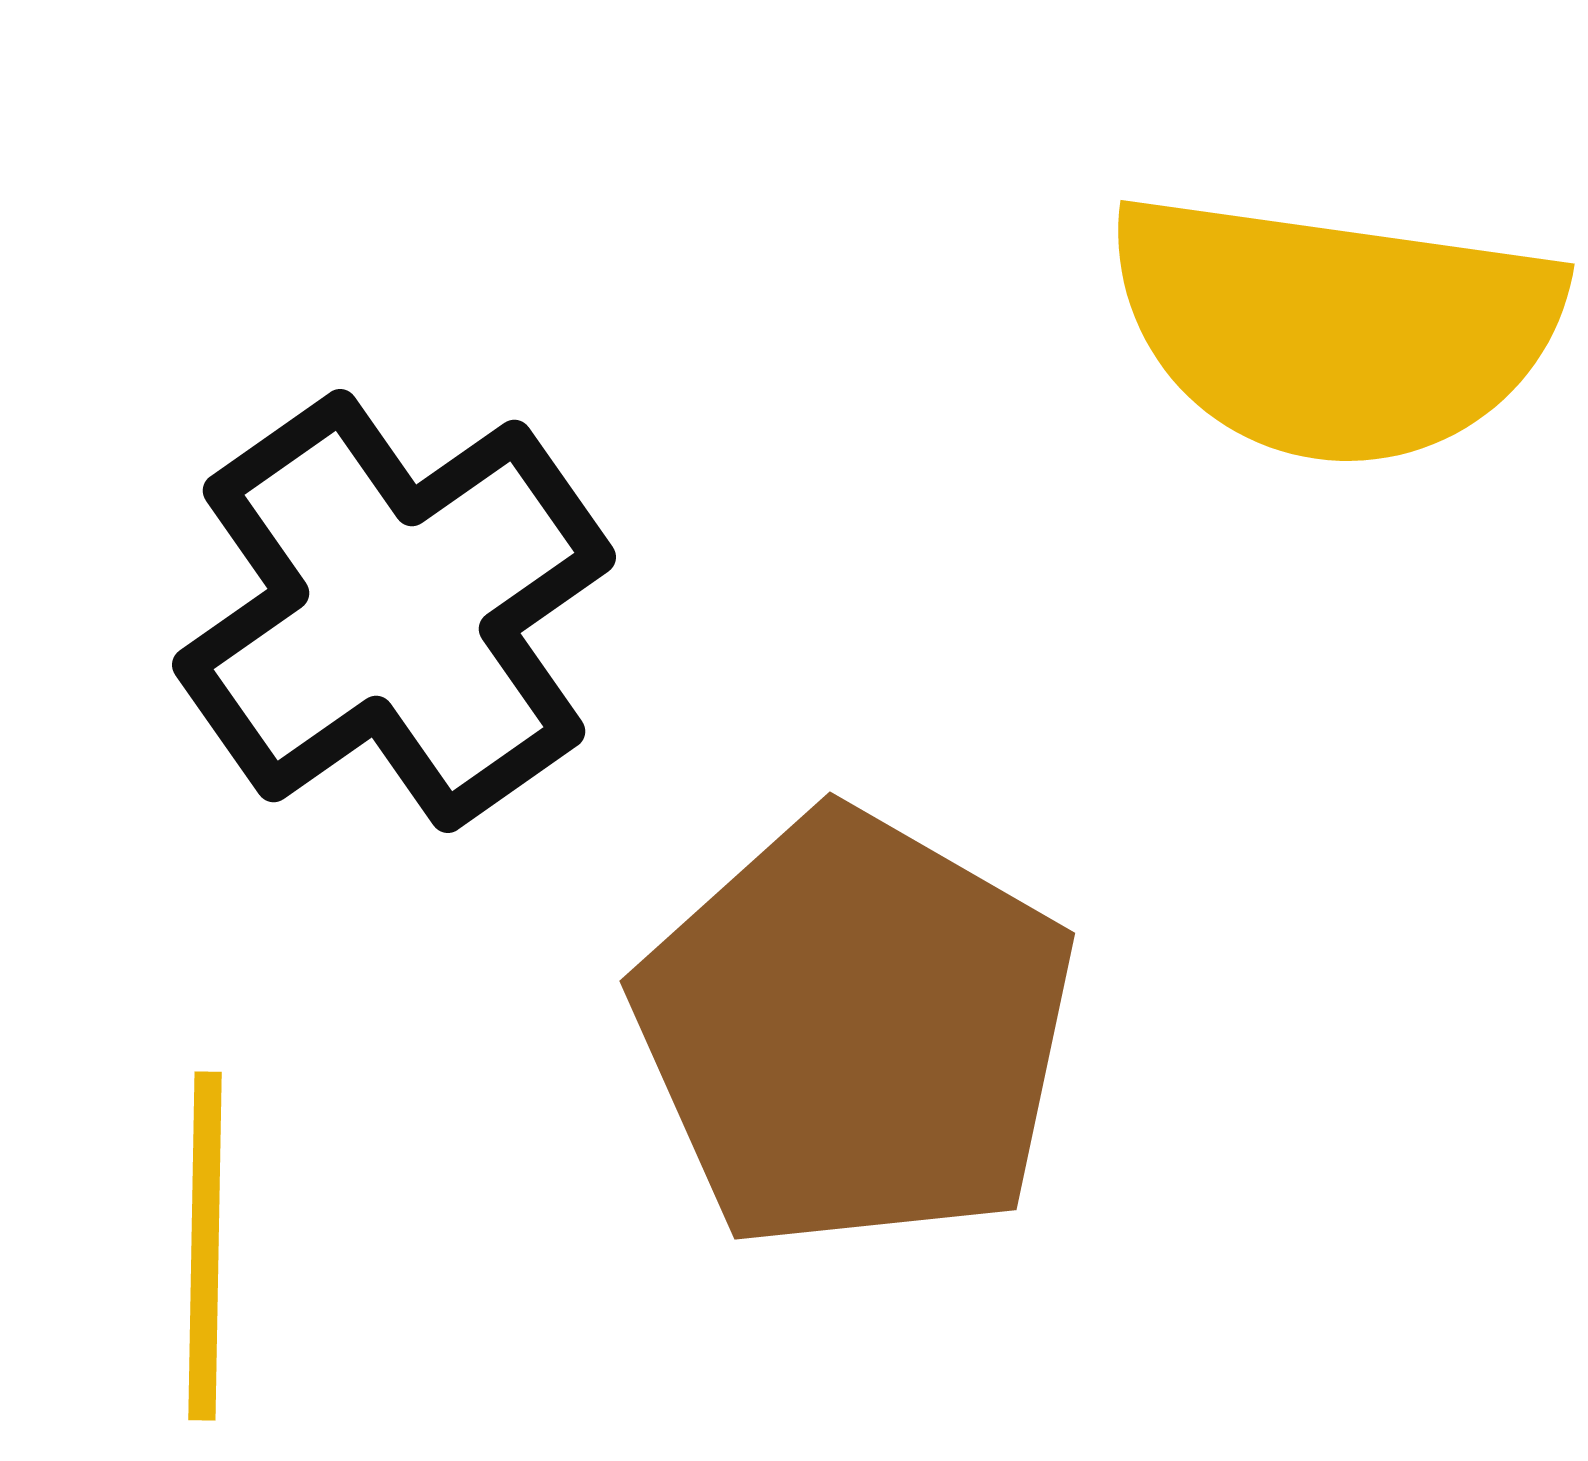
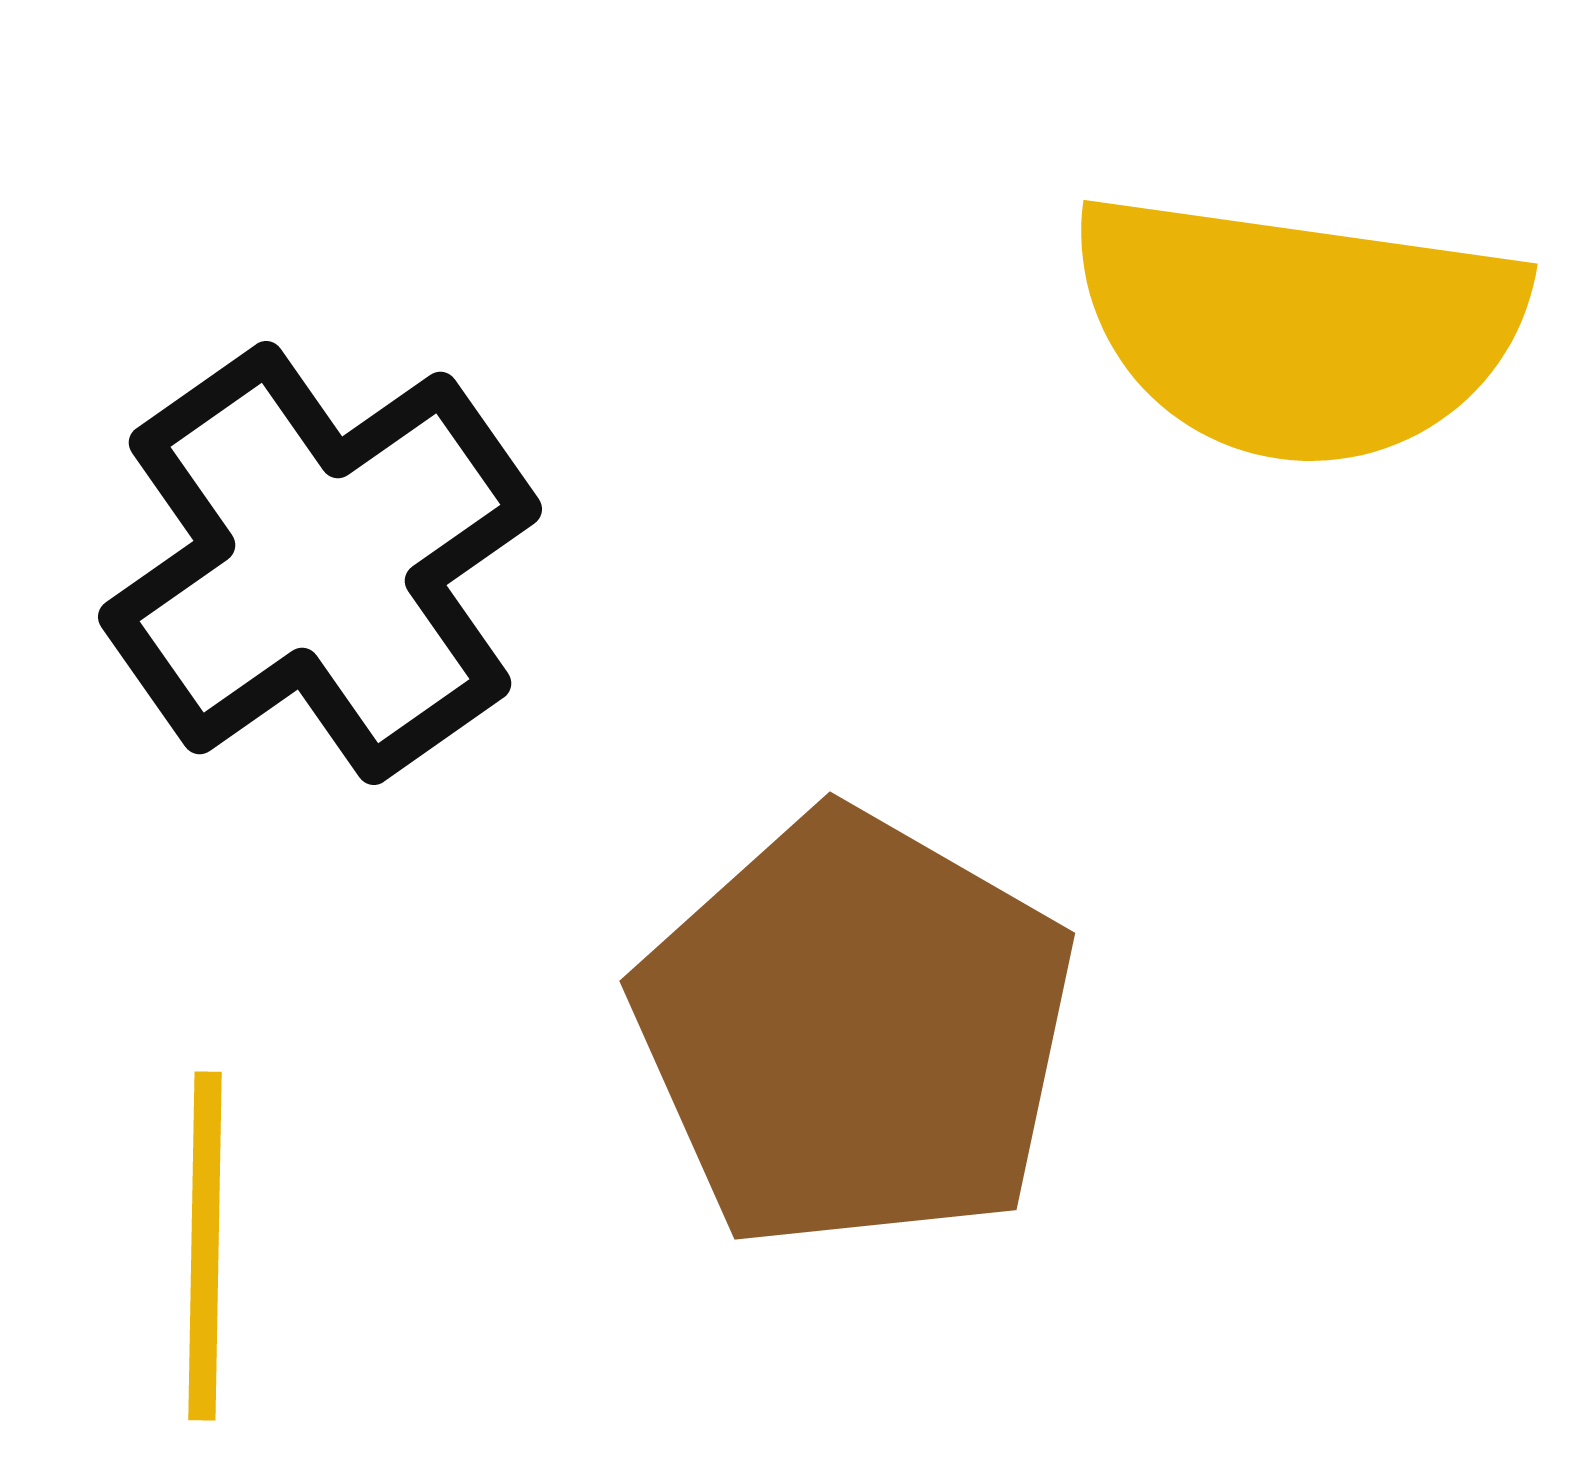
yellow semicircle: moved 37 px left
black cross: moved 74 px left, 48 px up
